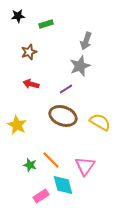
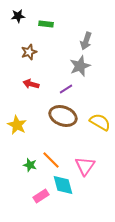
green rectangle: rotated 24 degrees clockwise
